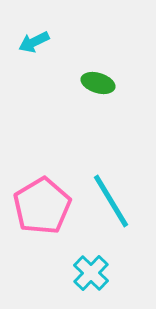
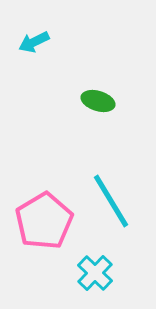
green ellipse: moved 18 px down
pink pentagon: moved 2 px right, 15 px down
cyan cross: moved 4 px right
